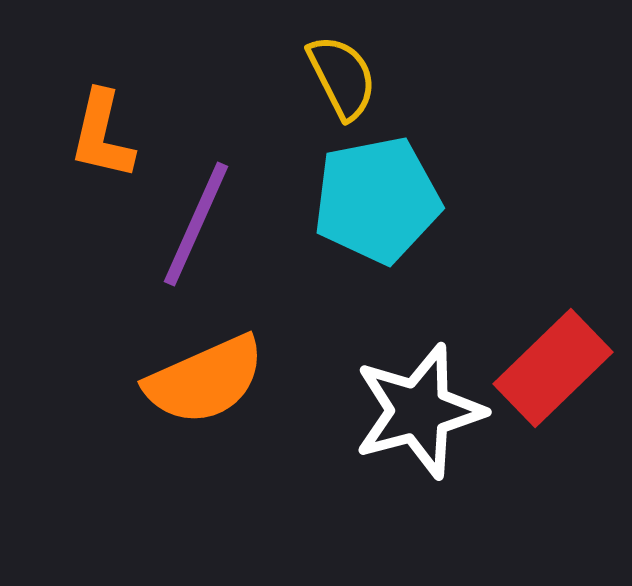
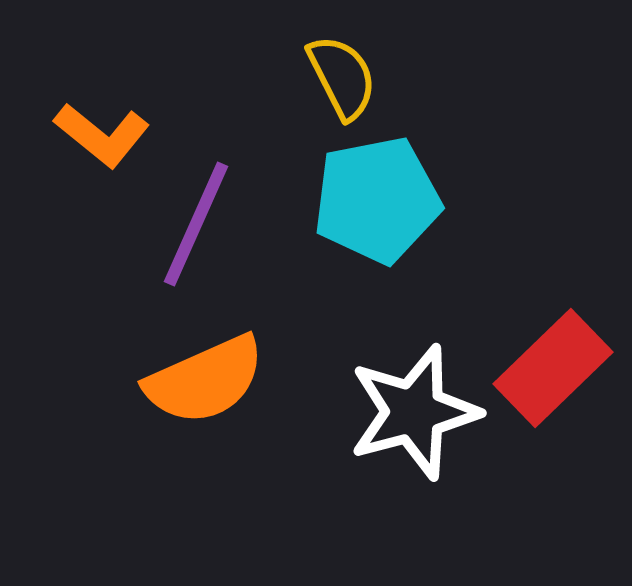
orange L-shape: rotated 64 degrees counterclockwise
white star: moved 5 px left, 1 px down
